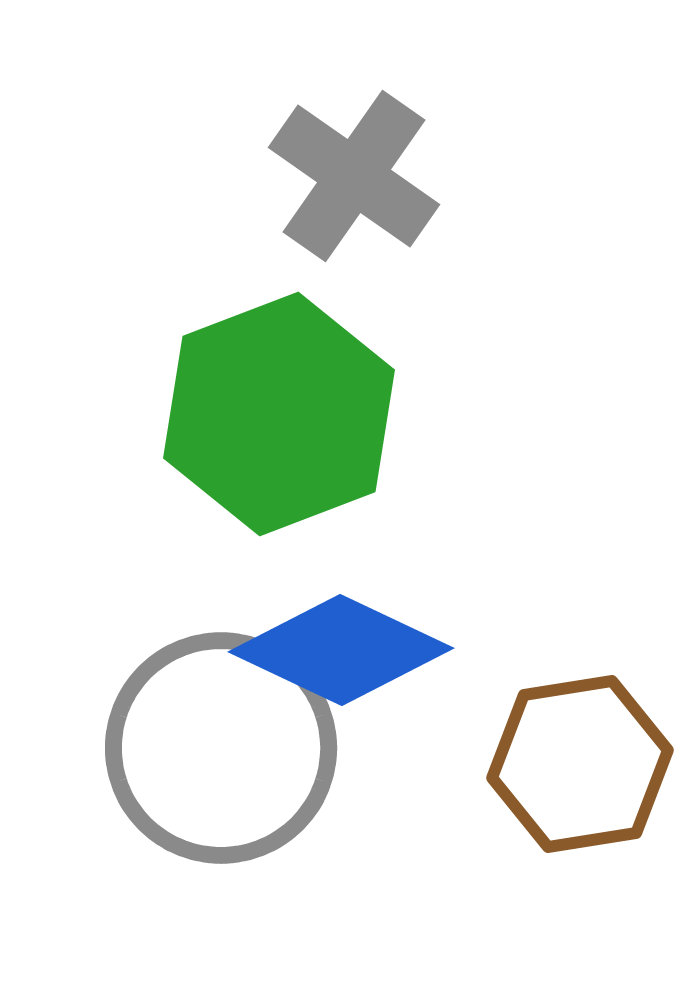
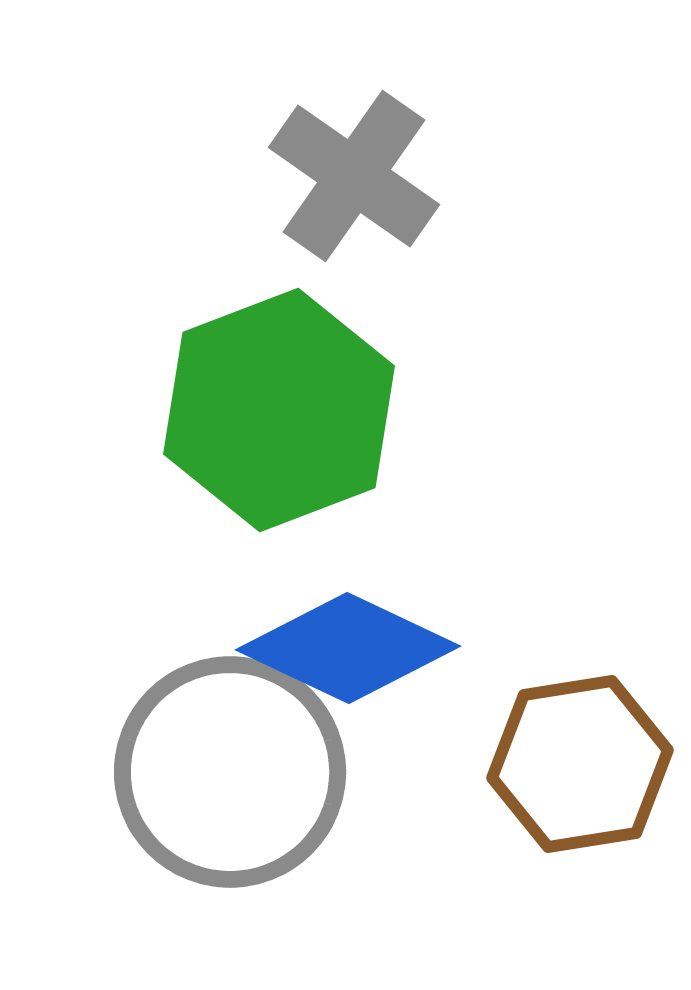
green hexagon: moved 4 px up
blue diamond: moved 7 px right, 2 px up
gray circle: moved 9 px right, 24 px down
